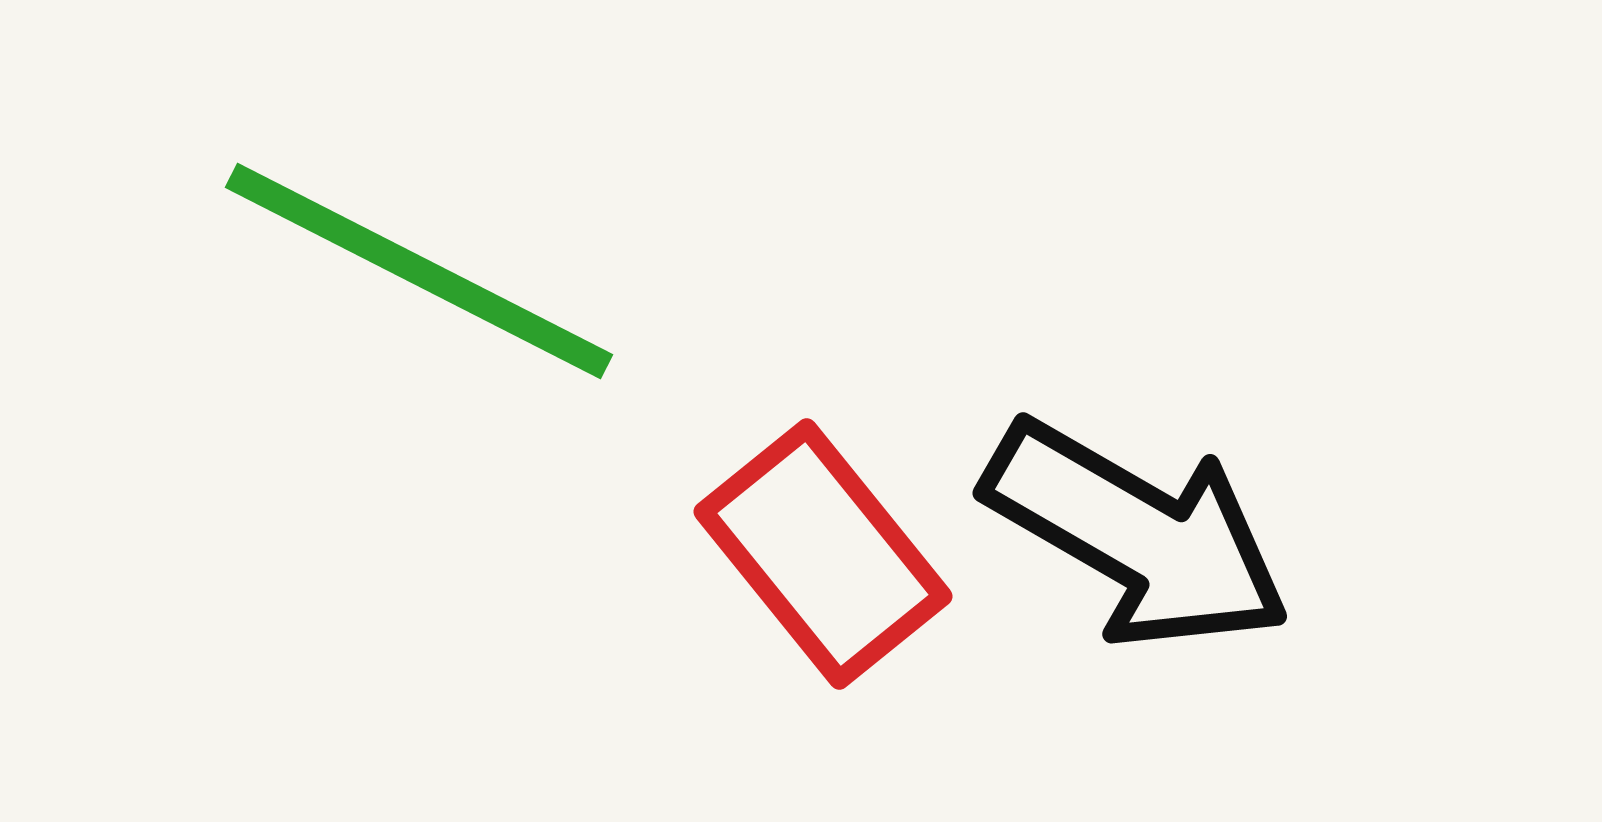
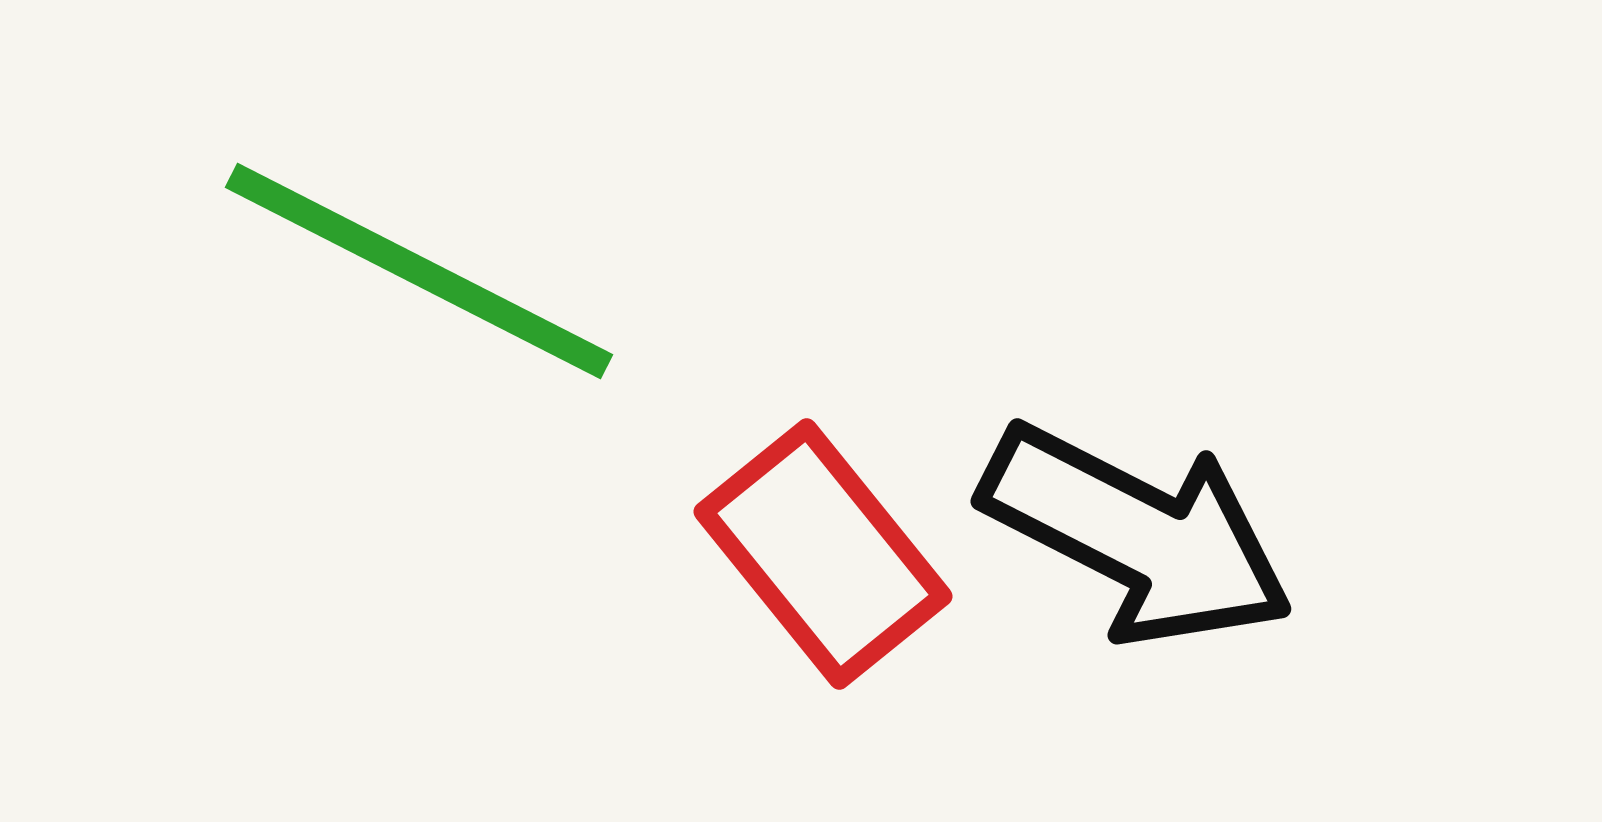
black arrow: rotated 3 degrees counterclockwise
